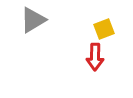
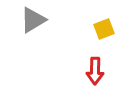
red arrow: moved 14 px down
